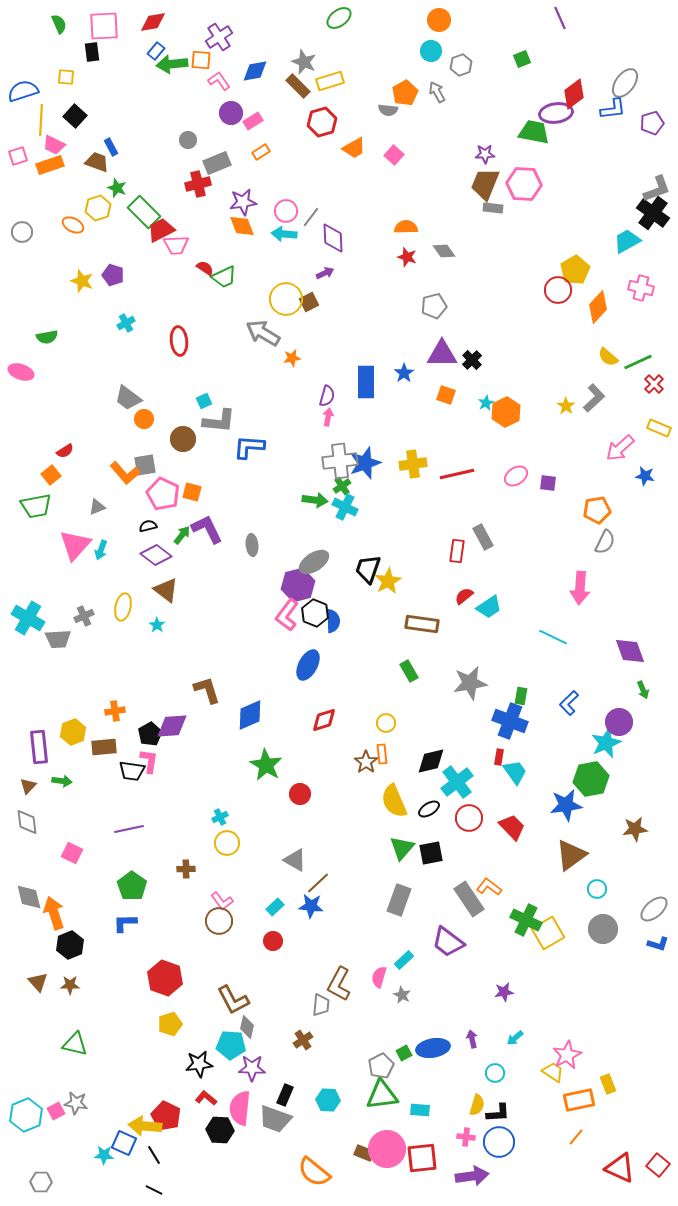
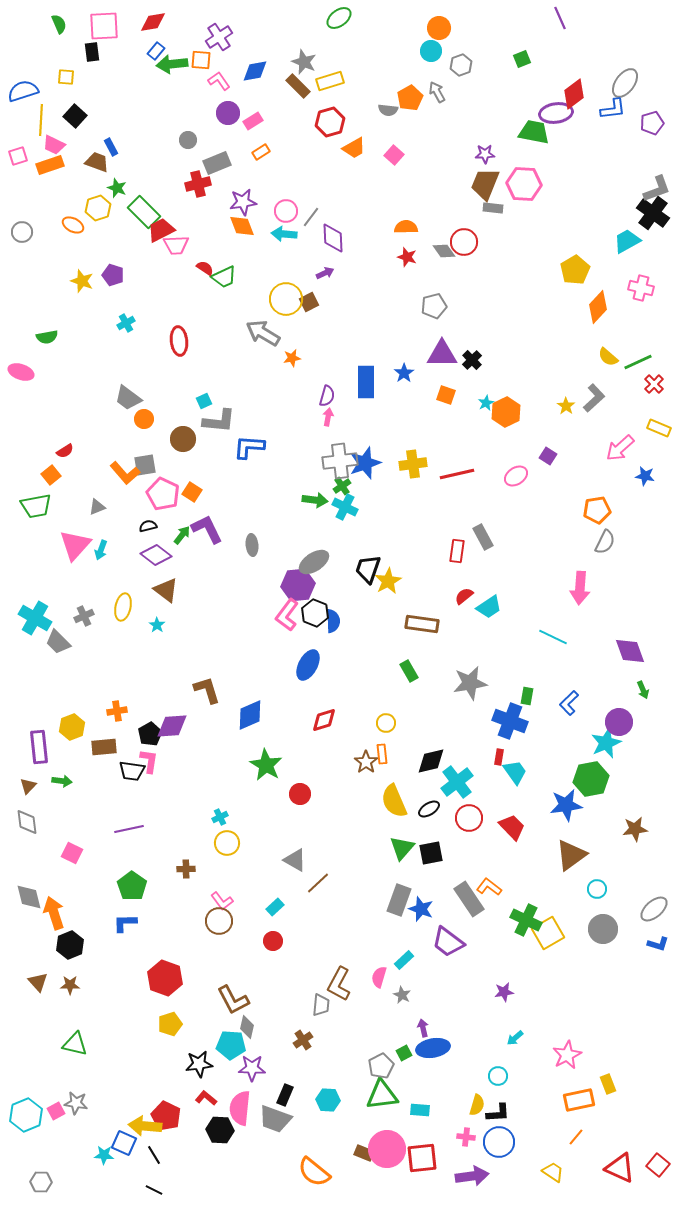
orange circle at (439, 20): moved 8 px down
orange pentagon at (405, 93): moved 5 px right, 5 px down
purple circle at (231, 113): moved 3 px left
red hexagon at (322, 122): moved 8 px right
red circle at (558, 290): moved 94 px left, 48 px up
purple square at (548, 483): moved 27 px up; rotated 24 degrees clockwise
orange square at (192, 492): rotated 18 degrees clockwise
purple hexagon at (298, 585): rotated 8 degrees clockwise
cyan cross at (28, 618): moved 7 px right
gray trapezoid at (58, 639): moved 3 px down; rotated 48 degrees clockwise
green rectangle at (521, 696): moved 6 px right
orange cross at (115, 711): moved 2 px right
yellow hexagon at (73, 732): moved 1 px left, 5 px up
blue star at (311, 906): moved 110 px right, 3 px down; rotated 15 degrees clockwise
purple arrow at (472, 1039): moved 49 px left, 11 px up
yellow trapezoid at (553, 1072): moved 100 px down
cyan circle at (495, 1073): moved 3 px right, 3 px down
